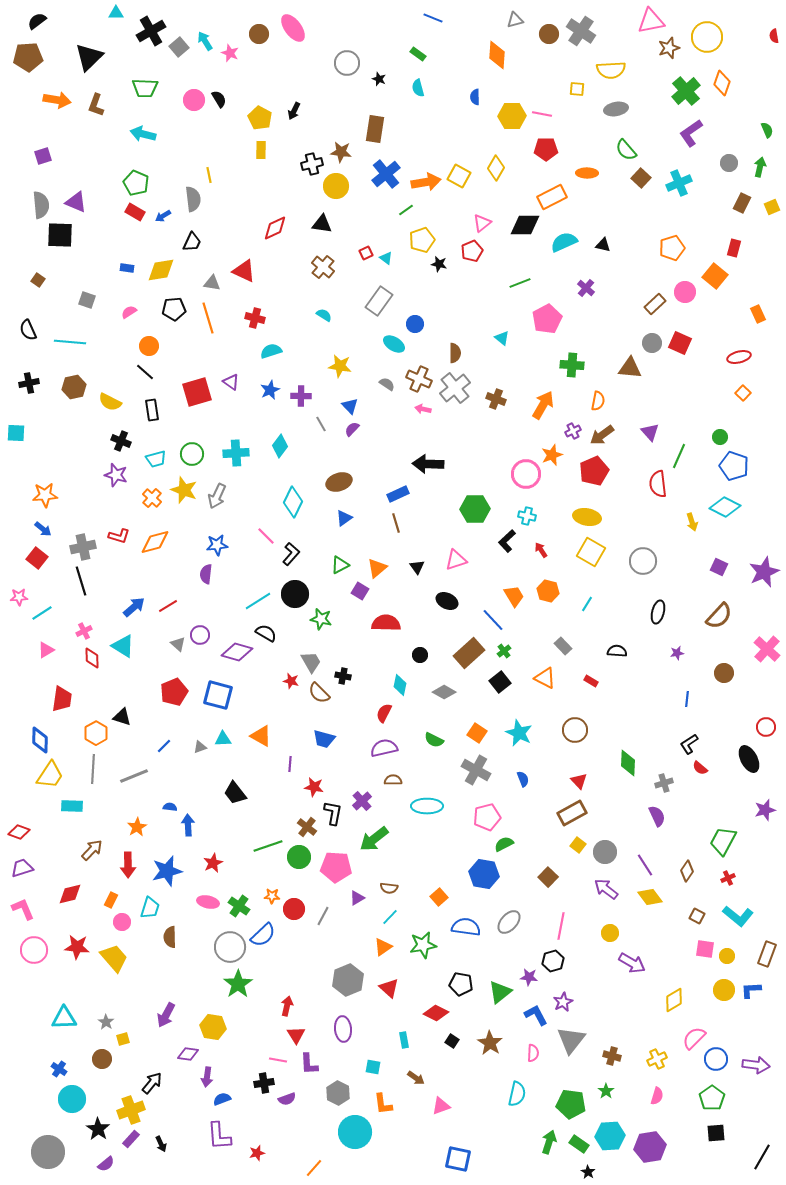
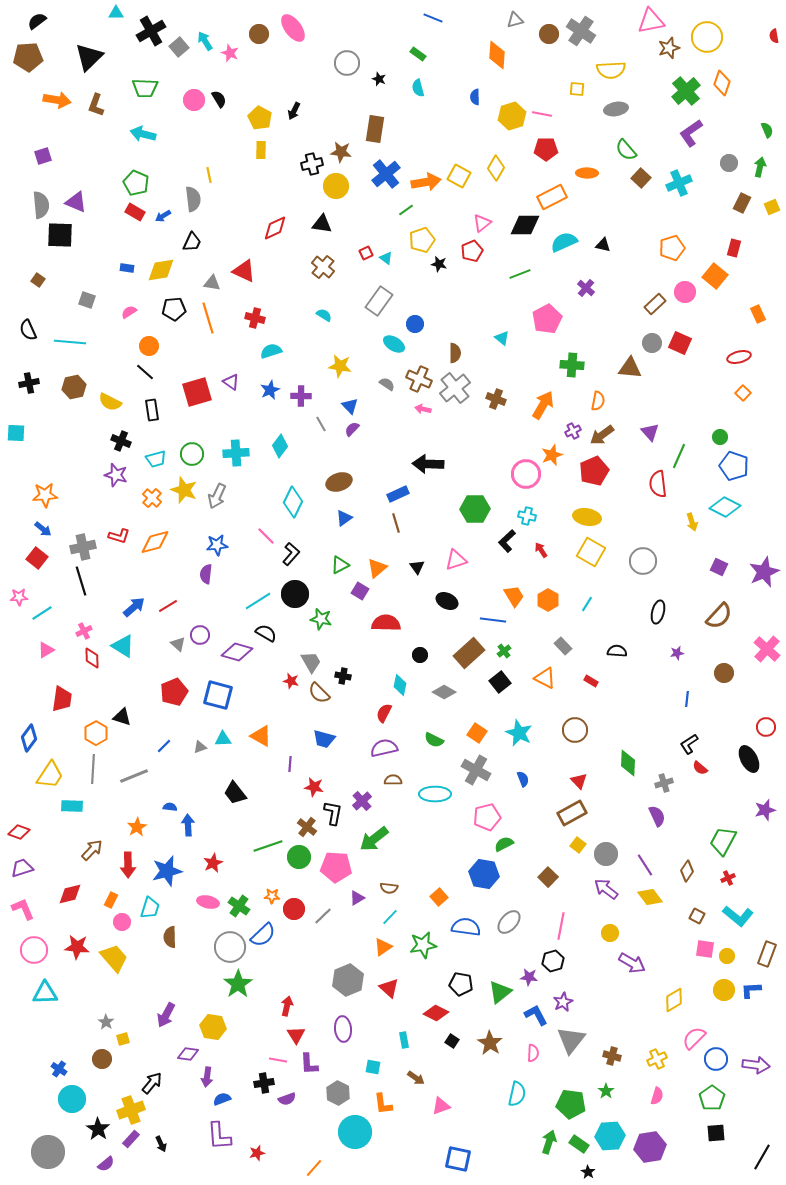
yellow hexagon at (512, 116): rotated 16 degrees counterclockwise
green line at (520, 283): moved 9 px up
orange hexagon at (548, 591): moved 9 px down; rotated 15 degrees clockwise
blue line at (493, 620): rotated 40 degrees counterclockwise
blue diamond at (40, 740): moved 11 px left, 2 px up; rotated 36 degrees clockwise
cyan ellipse at (427, 806): moved 8 px right, 12 px up
gray circle at (605, 852): moved 1 px right, 2 px down
gray line at (323, 916): rotated 18 degrees clockwise
cyan triangle at (64, 1018): moved 19 px left, 25 px up
